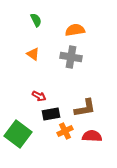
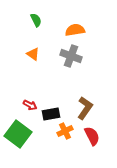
gray cross: moved 1 px up; rotated 10 degrees clockwise
red arrow: moved 9 px left, 9 px down
brown L-shape: rotated 45 degrees counterclockwise
red semicircle: rotated 60 degrees clockwise
